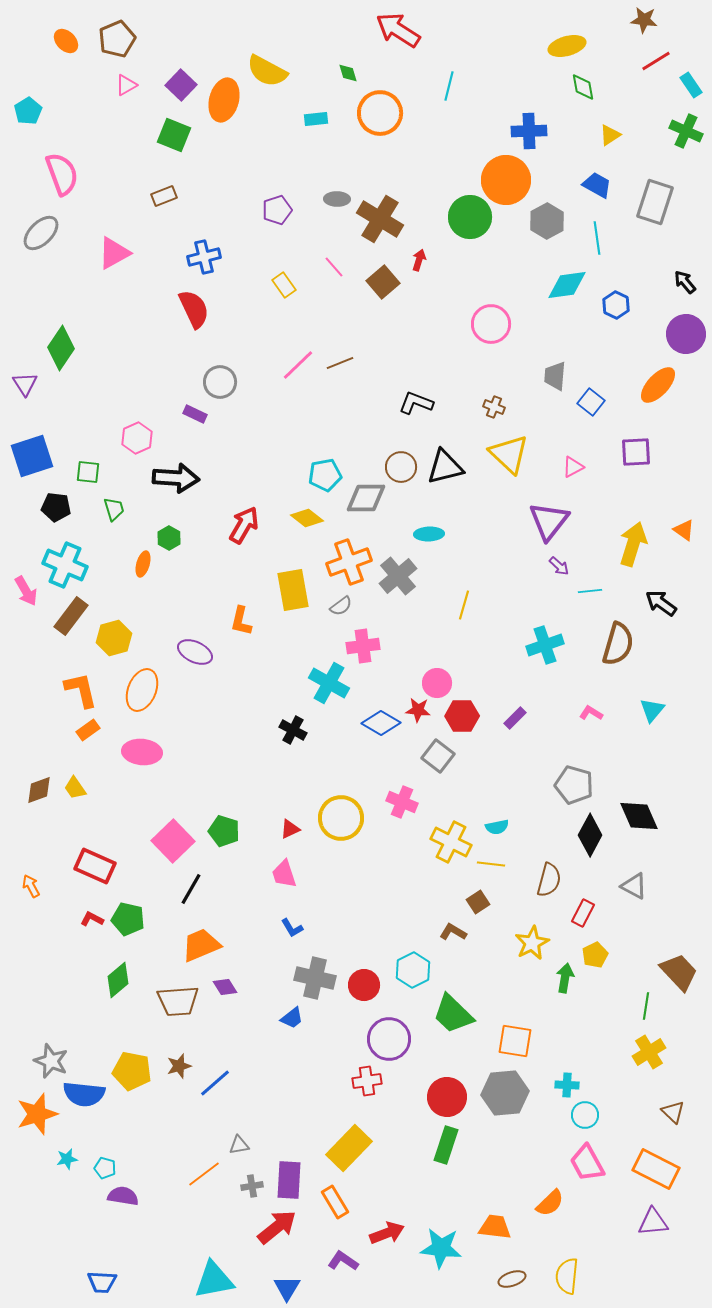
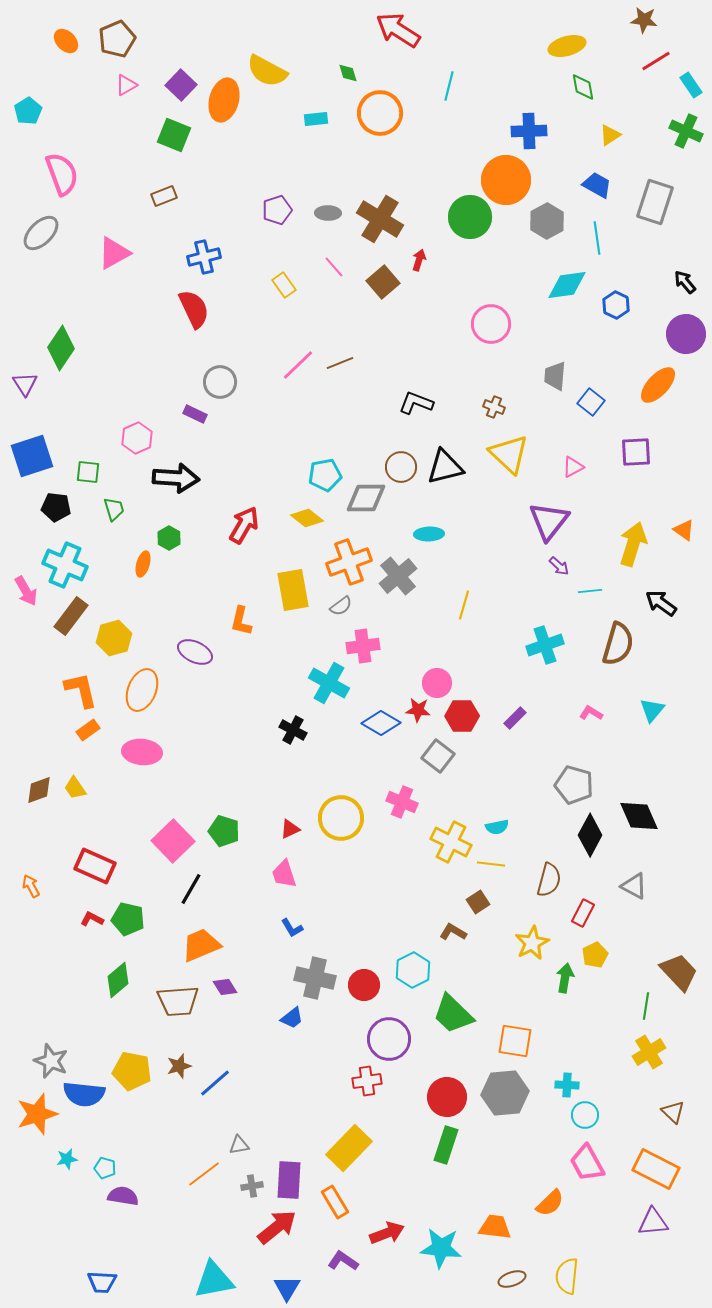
gray ellipse at (337, 199): moved 9 px left, 14 px down
